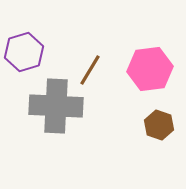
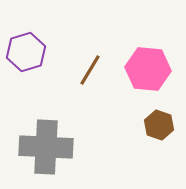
purple hexagon: moved 2 px right
pink hexagon: moved 2 px left; rotated 12 degrees clockwise
gray cross: moved 10 px left, 41 px down
